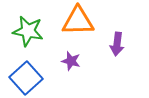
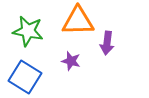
purple arrow: moved 10 px left, 1 px up
blue square: moved 1 px left, 1 px up; rotated 16 degrees counterclockwise
